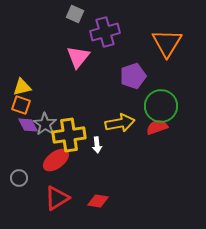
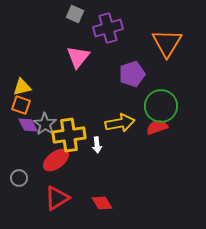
purple cross: moved 3 px right, 4 px up
purple pentagon: moved 1 px left, 2 px up
red diamond: moved 4 px right, 2 px down; rotated 50 degrees clockwise
